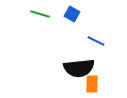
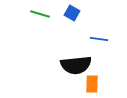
blue square: moved 1 px up
blue line: moved 3 px right, 2 px up; rotated 18 degrees counterclockwise
black semicircle: moved 3 px left, 3 px up
